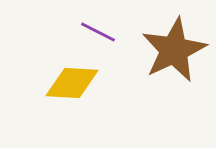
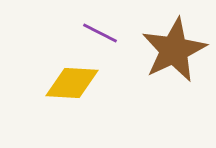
purple line: moved 2 px right, 1 px down
